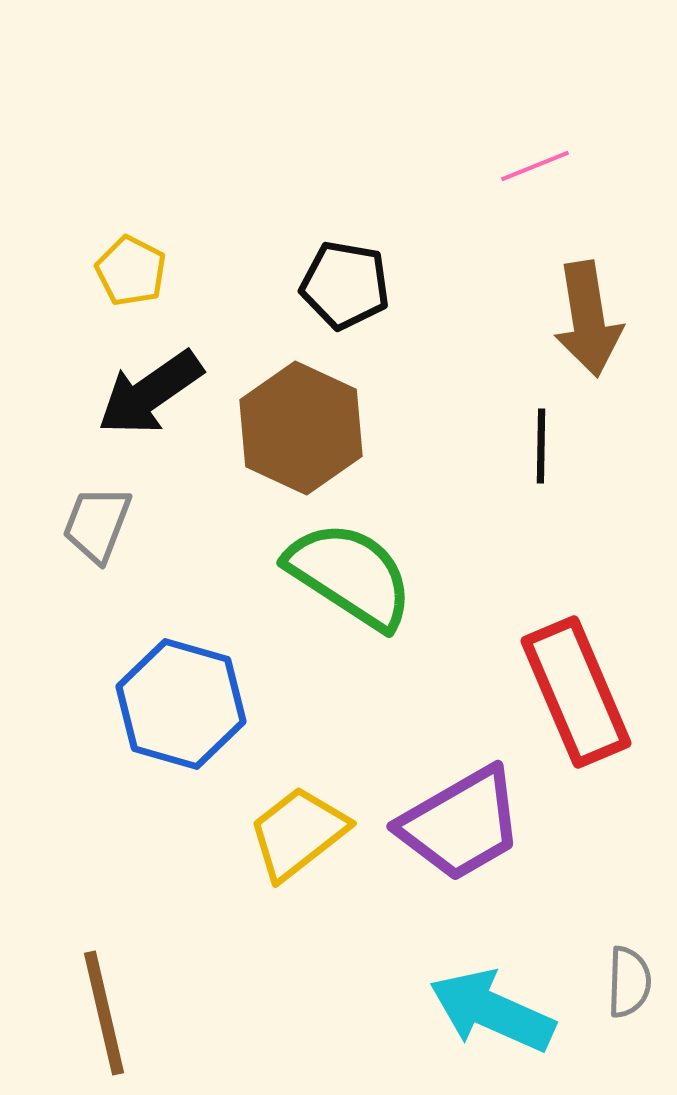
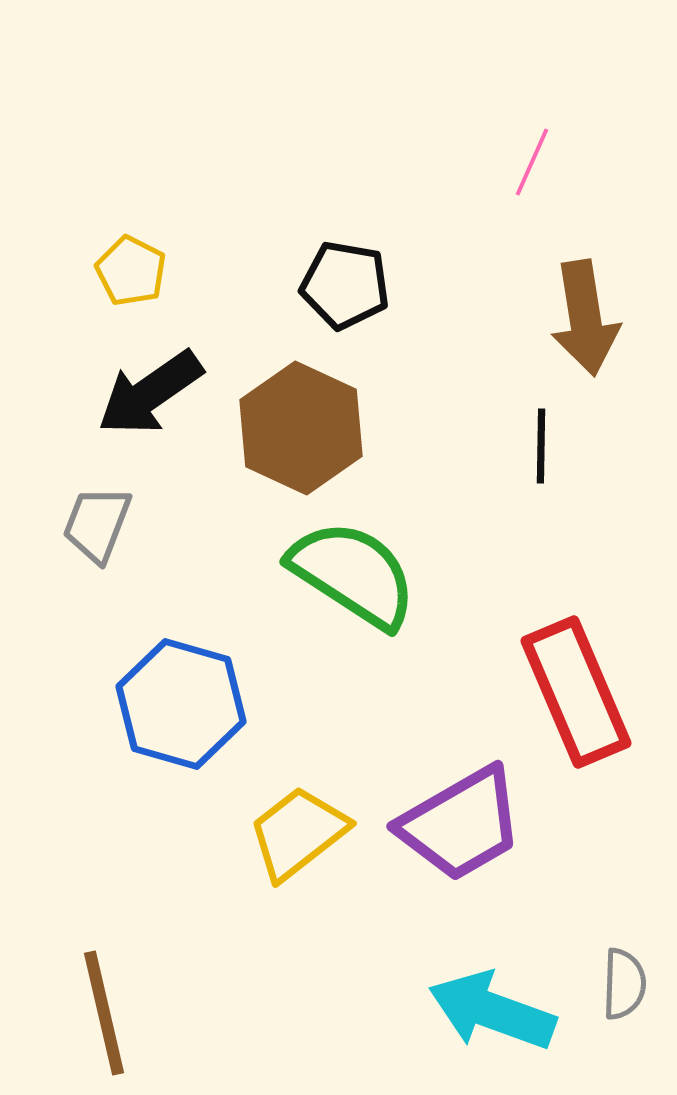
pink line: moved 3 px left, 4 px up; rotated 44 degrees counterclockwise
brown arrow: moved 3 px left, 1 px up
green semicircle: moved 3 px right, 1 px up
gray semicircle: moved 5 px left, 2 px down
cyan arrow: rotated 4 degrees counterclockwise
